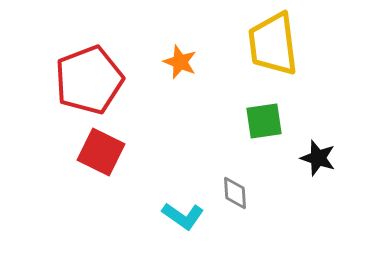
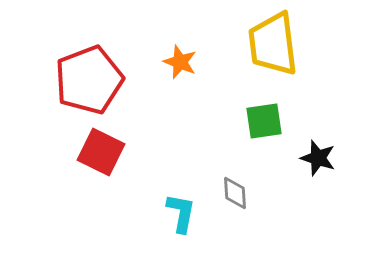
cyan L-shape: moved 2 px left, 3 px up; rotated 114 degrees counterclockwise
